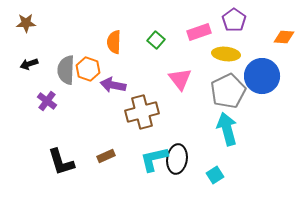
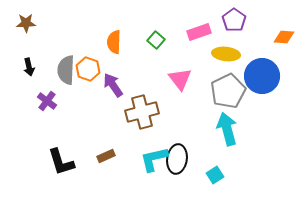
black arrow: moved 3 px down; rotated 84 degrees counterclockwise
purple arrow: rotated 45 degrees clockwise
